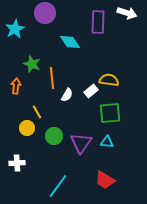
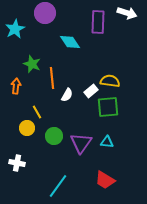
yellow semicircle: moved 1 px right, 1 px down
green square: moved 2 px left, 6 px up
white cross: rotated 14 degrees clockwise
